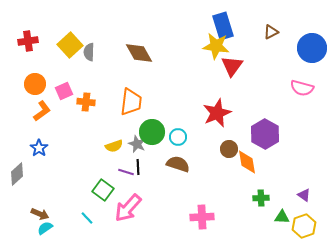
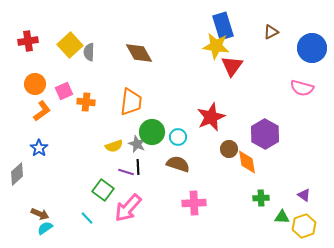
red star: moved 6 px left, 4 px down
pink cross: moved 8 px left, 14 px up
